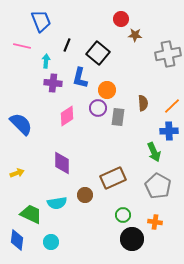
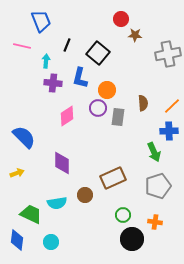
blue semicircle: moved 3 px right, 13 px down
gray pentagon: rotated 25 degrees clockwise
